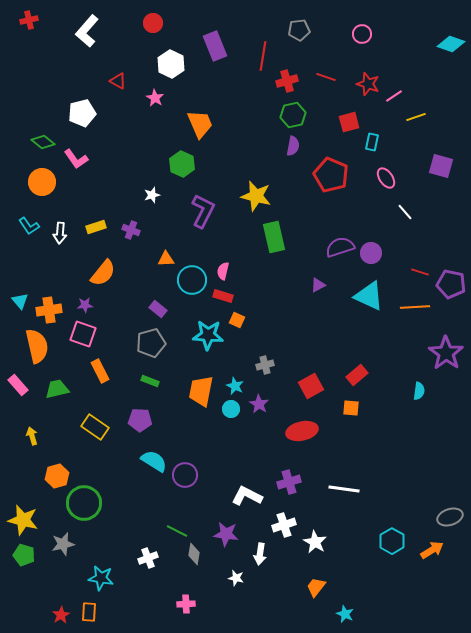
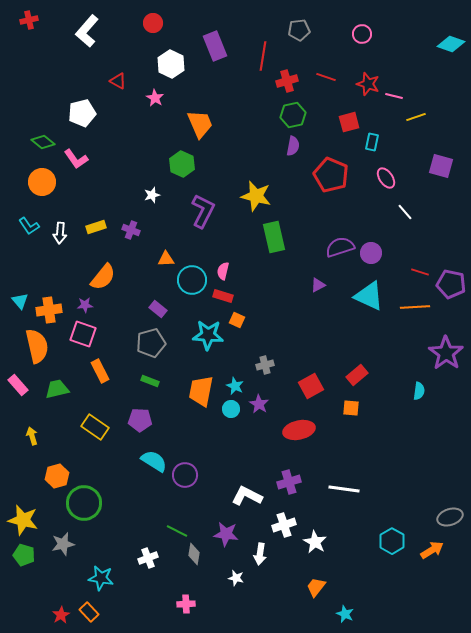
pink line at (394, 96): rotated 48 degrees clockwise
orange semicircle at (103, 273): moved 4 px down
red ellipse at (302, 431): moved 3 px left, 1 px up
orange rectangle at (89, 612): rotated 48 degrees counterclockwise
